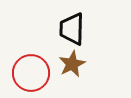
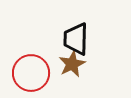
black trapezoid: moved 4 px right, 10 px down
